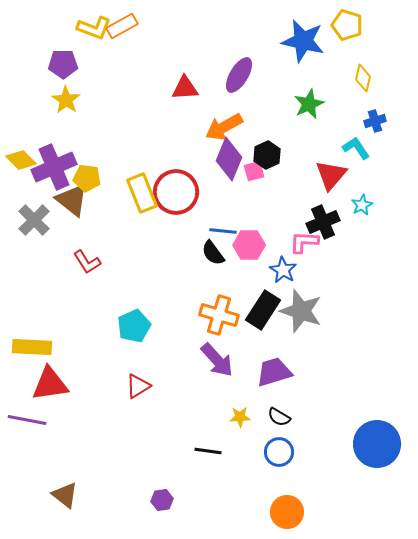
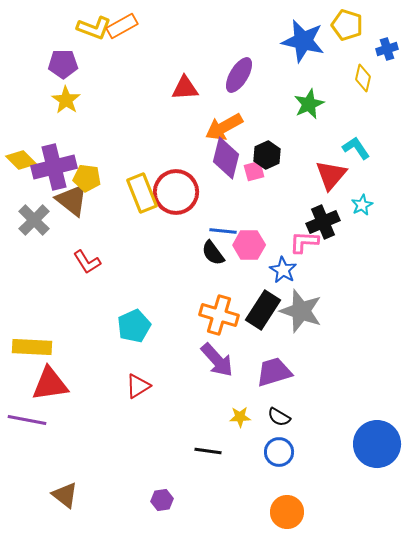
blue cross at (375, 121): moved 12 px right, 72 px up
purple diamond at (229, 159): moved 3 px left, 1 px up; rotated 9 degrees counterclockwise
purple cross at (54, 167): rotated 9 degrees clockwise
